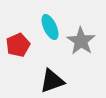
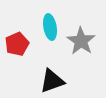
cyan ellipse: rotated 15 degrees clockwise
red pentagon: moved 1 px left, 1 px up
